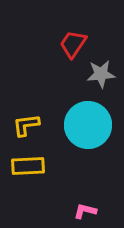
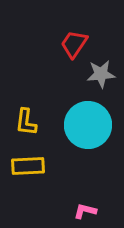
red trapezoid: moved 1 px right
yellow L-shape: moved 3 px up; rotated 76 degrees counterclockwise
